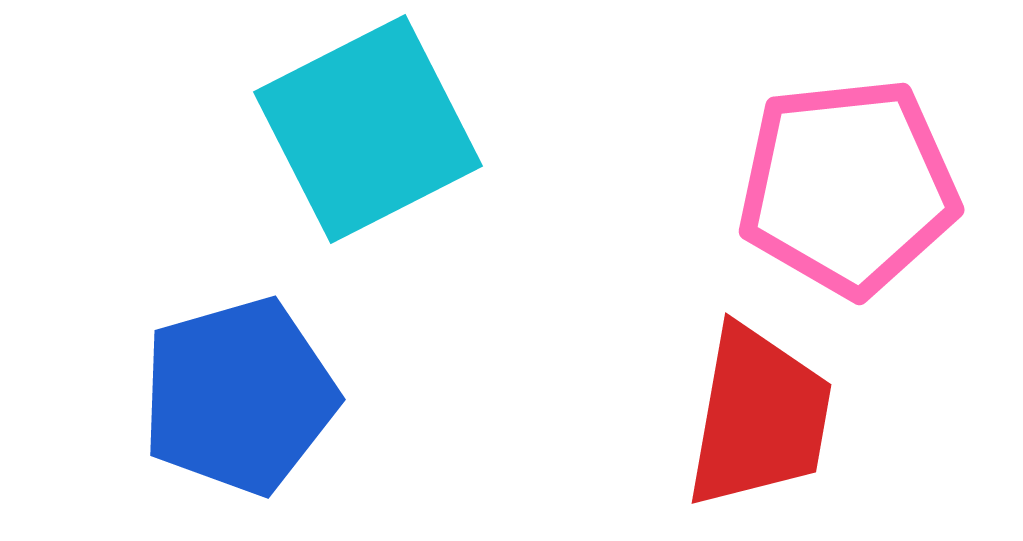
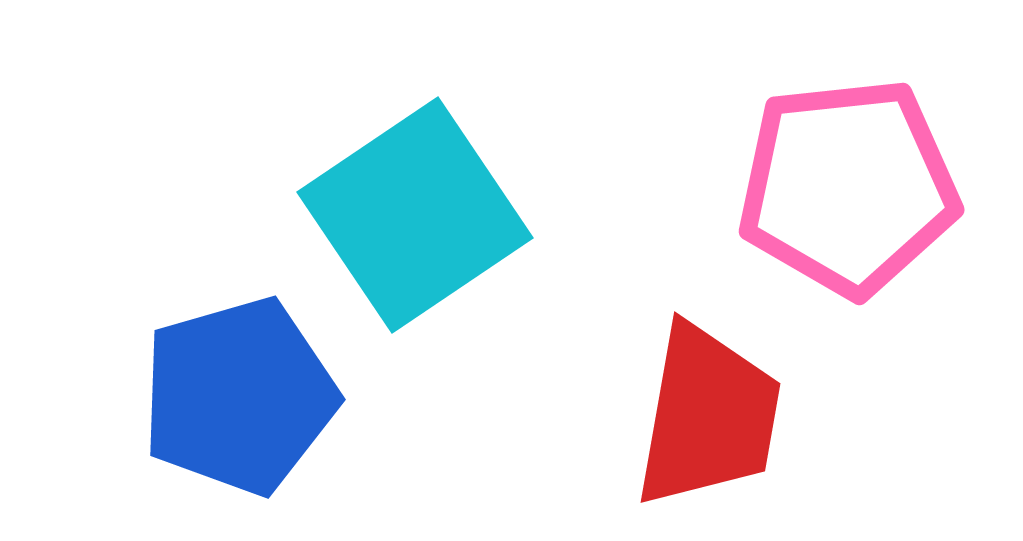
cyan square: moved 47 px right, 86 px down; rotated 7 degrees counterclockwise
red trapezoid: moved 51 px left, 1 px up
